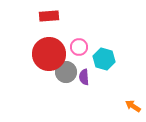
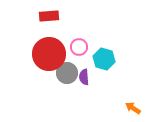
gray circle: moved 1 px right, 1 px down
orange arrow: moved 2 px down
